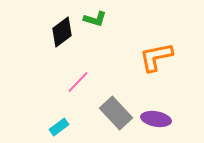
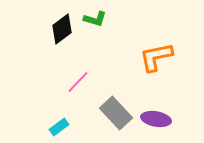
black diamond: moved 3 px up
